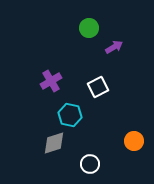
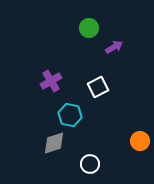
orange circle: moved 6 px right
